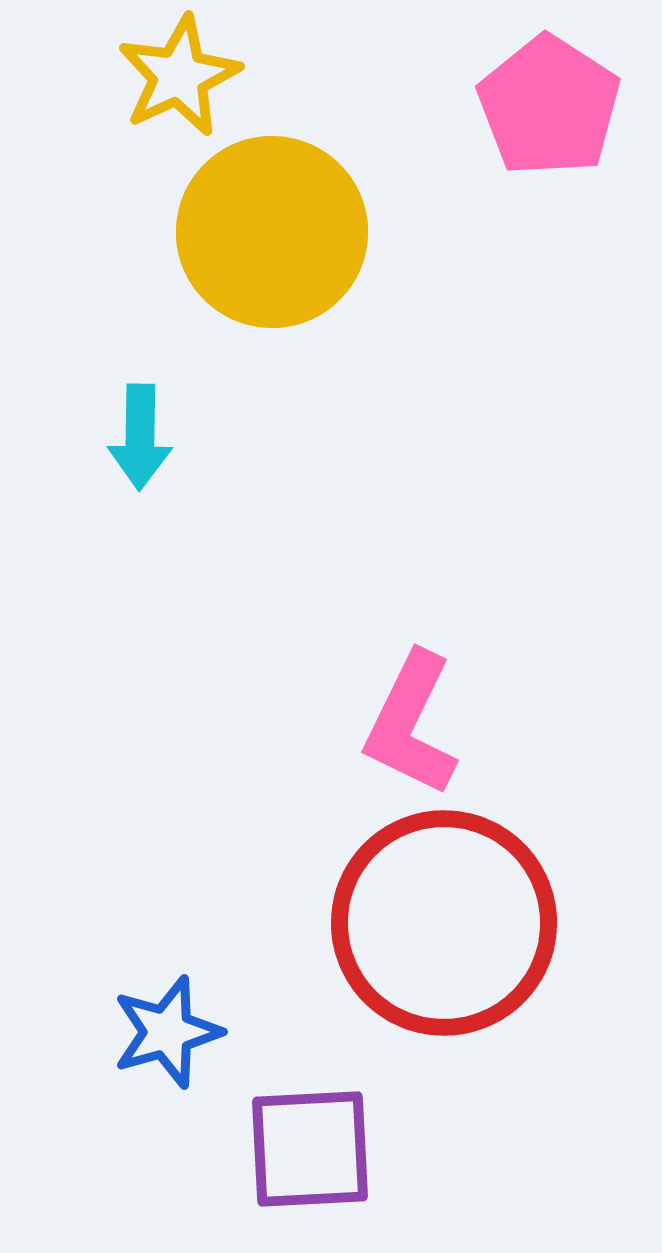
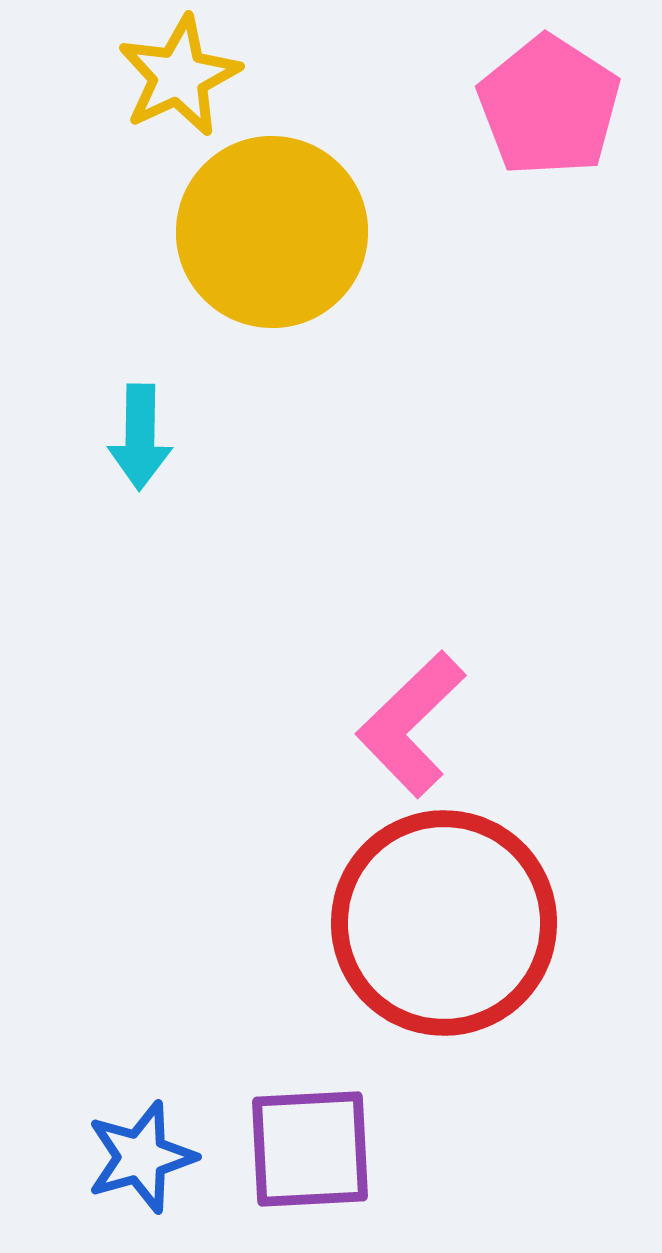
pink L-shape: rotated 20 degrees clockwise
blue star: moved 26 px left, 125 px down
